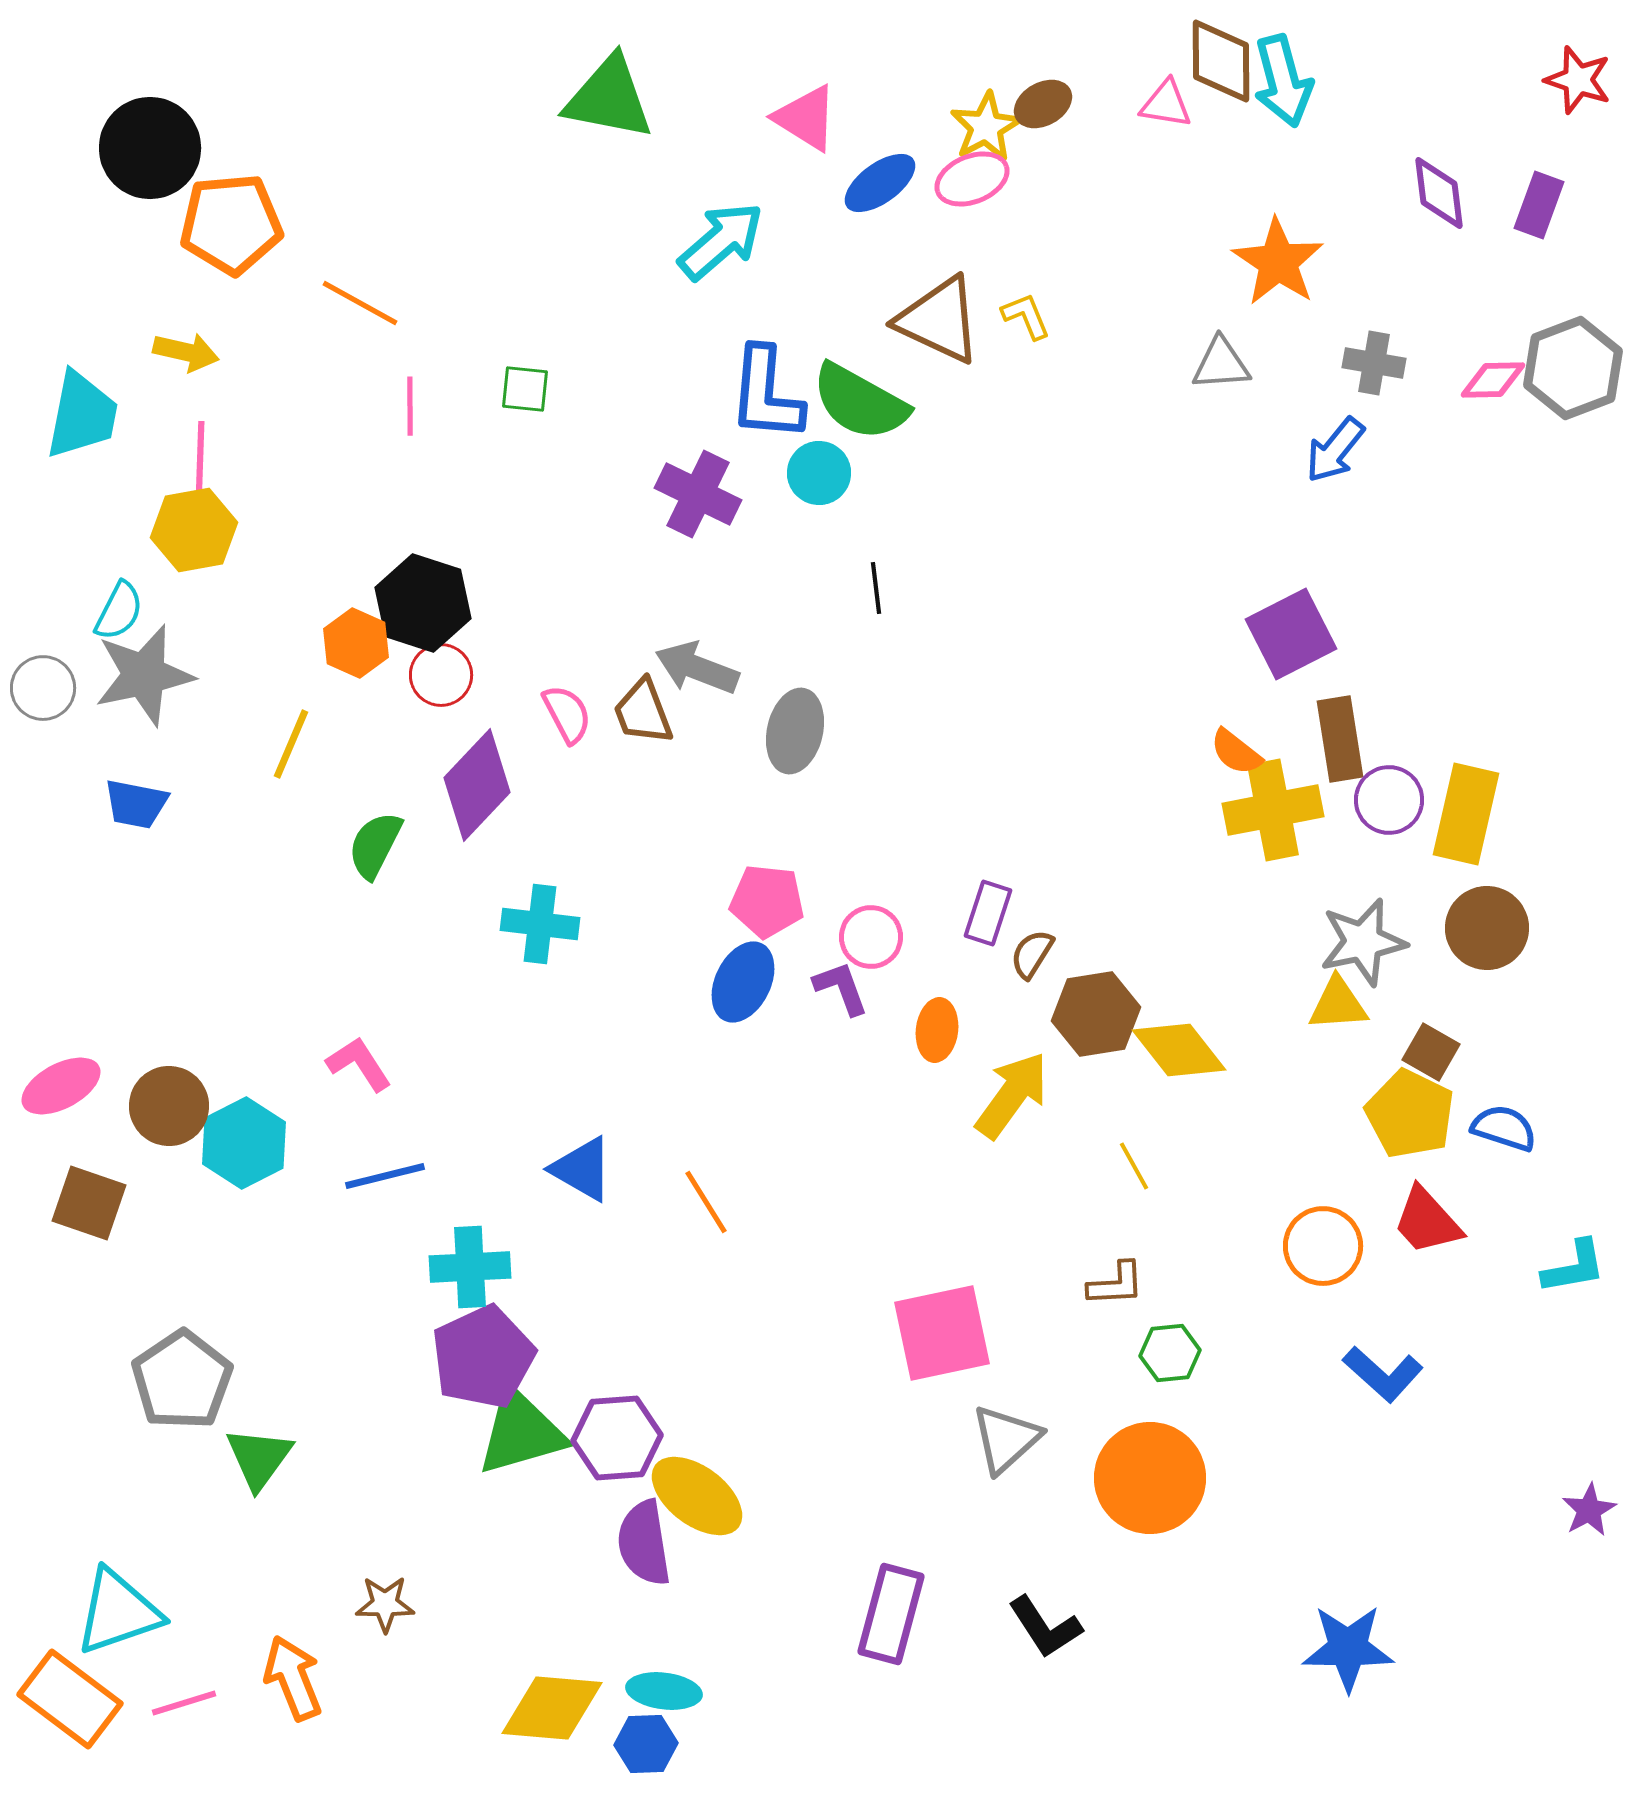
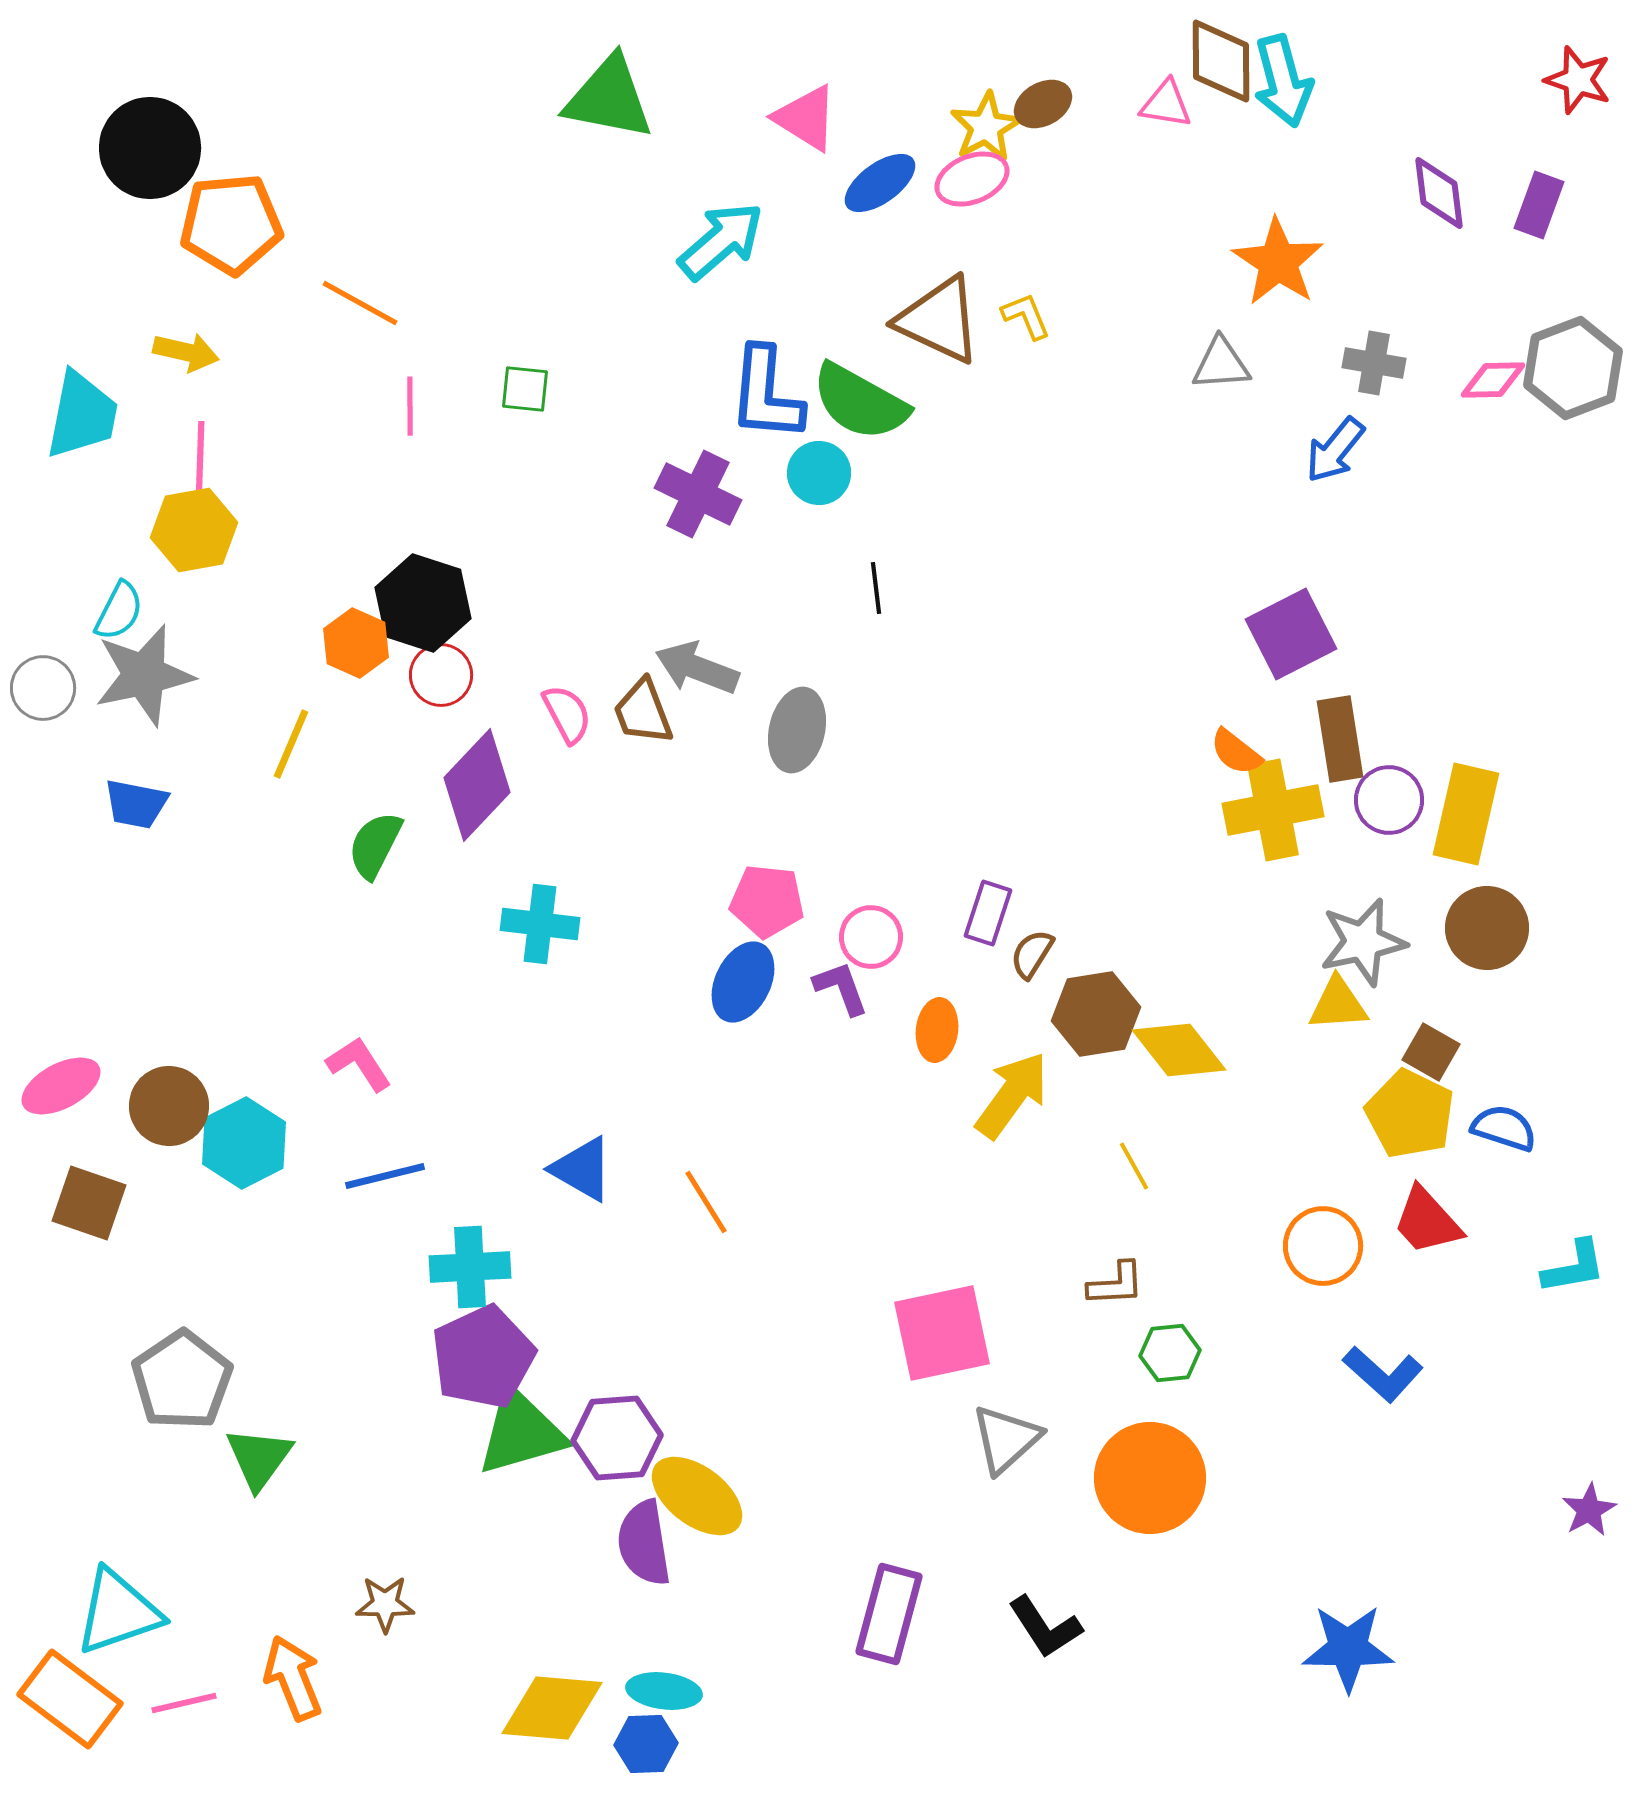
gray ellipse at (795, 731): moved 2 px right, 1 px up
purple rectangle at (891, 1614): moved 2 px left
pink line at (184, 1703): rotated 4 degrees clockwise
